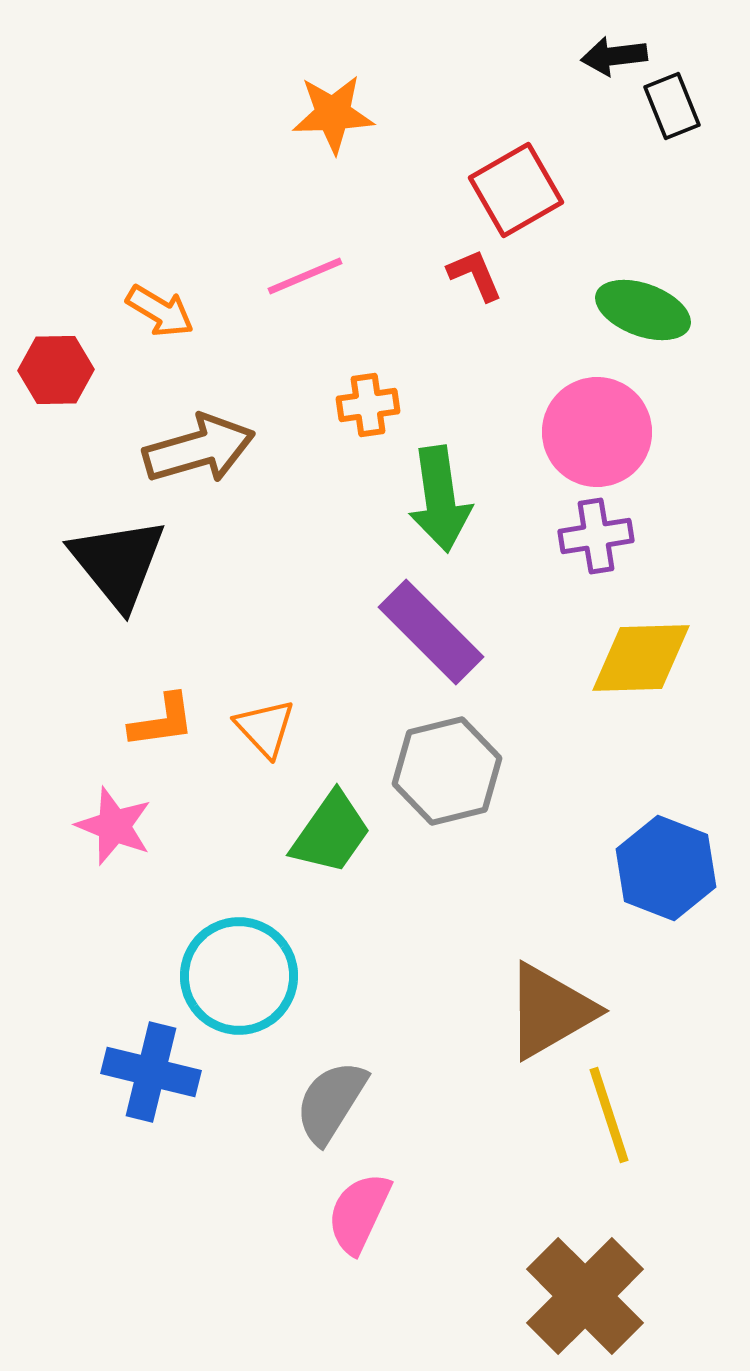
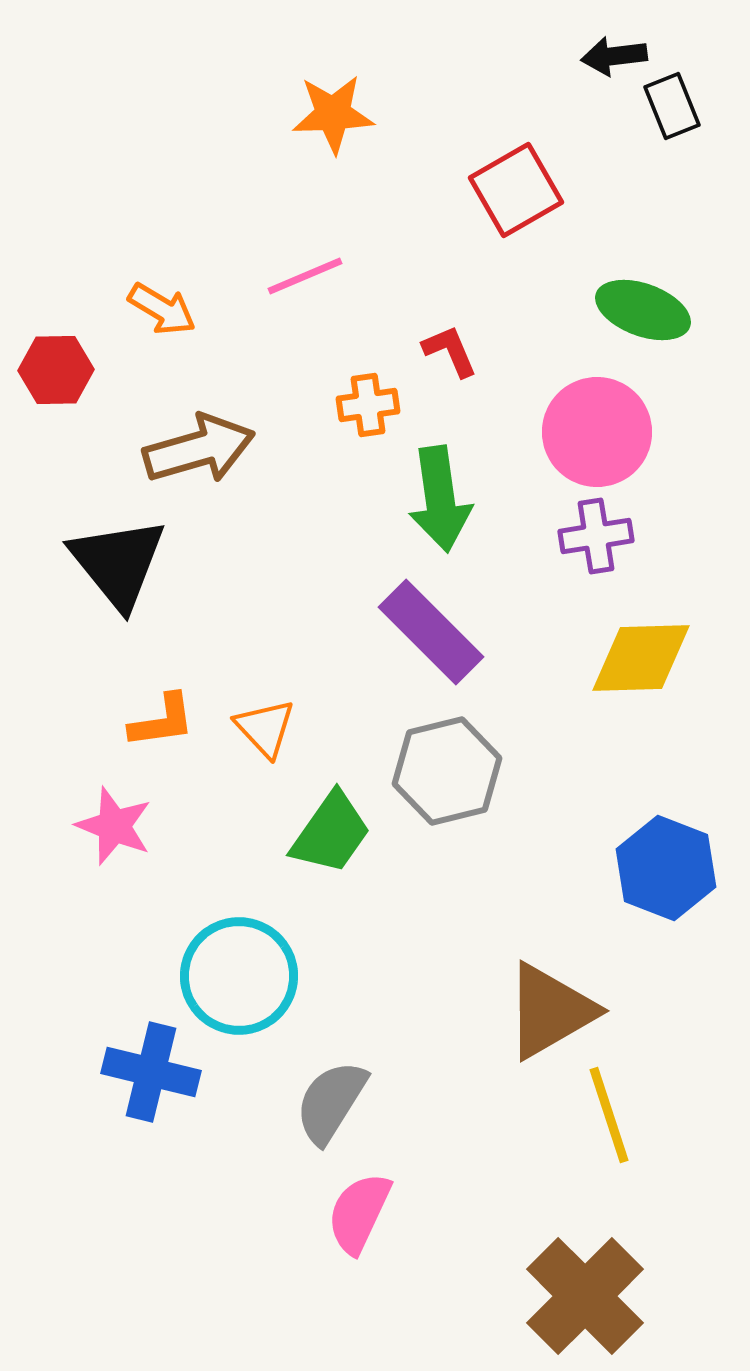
red L-shape: moved 25 px left, 76 px down
orange arrow: moved 2 px right, 2 px up
